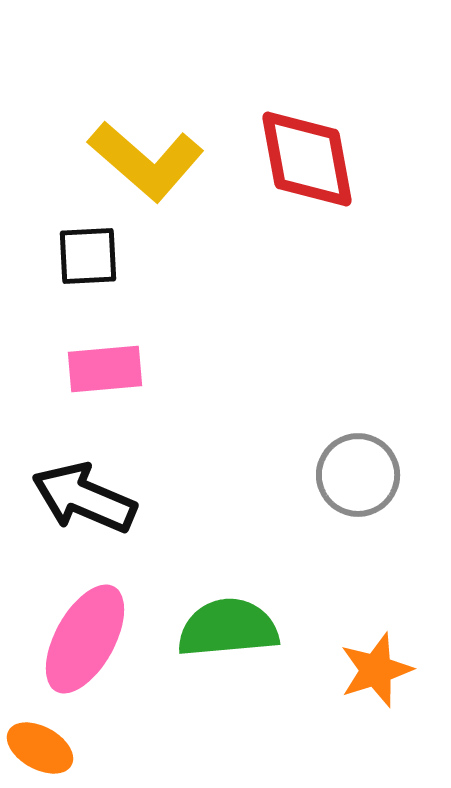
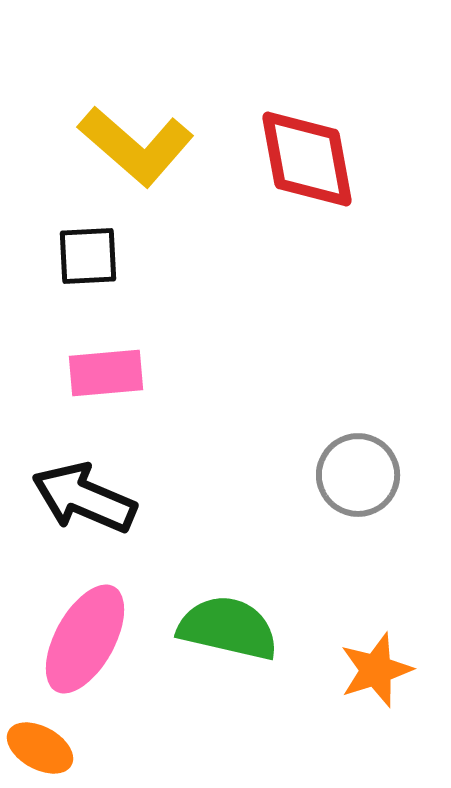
yellow L-shape: moved 10 px left, 15 px up
pink rectangle: moved 1 px right, 4 px down
green semicircle: rotated 18 degrees clockwise
